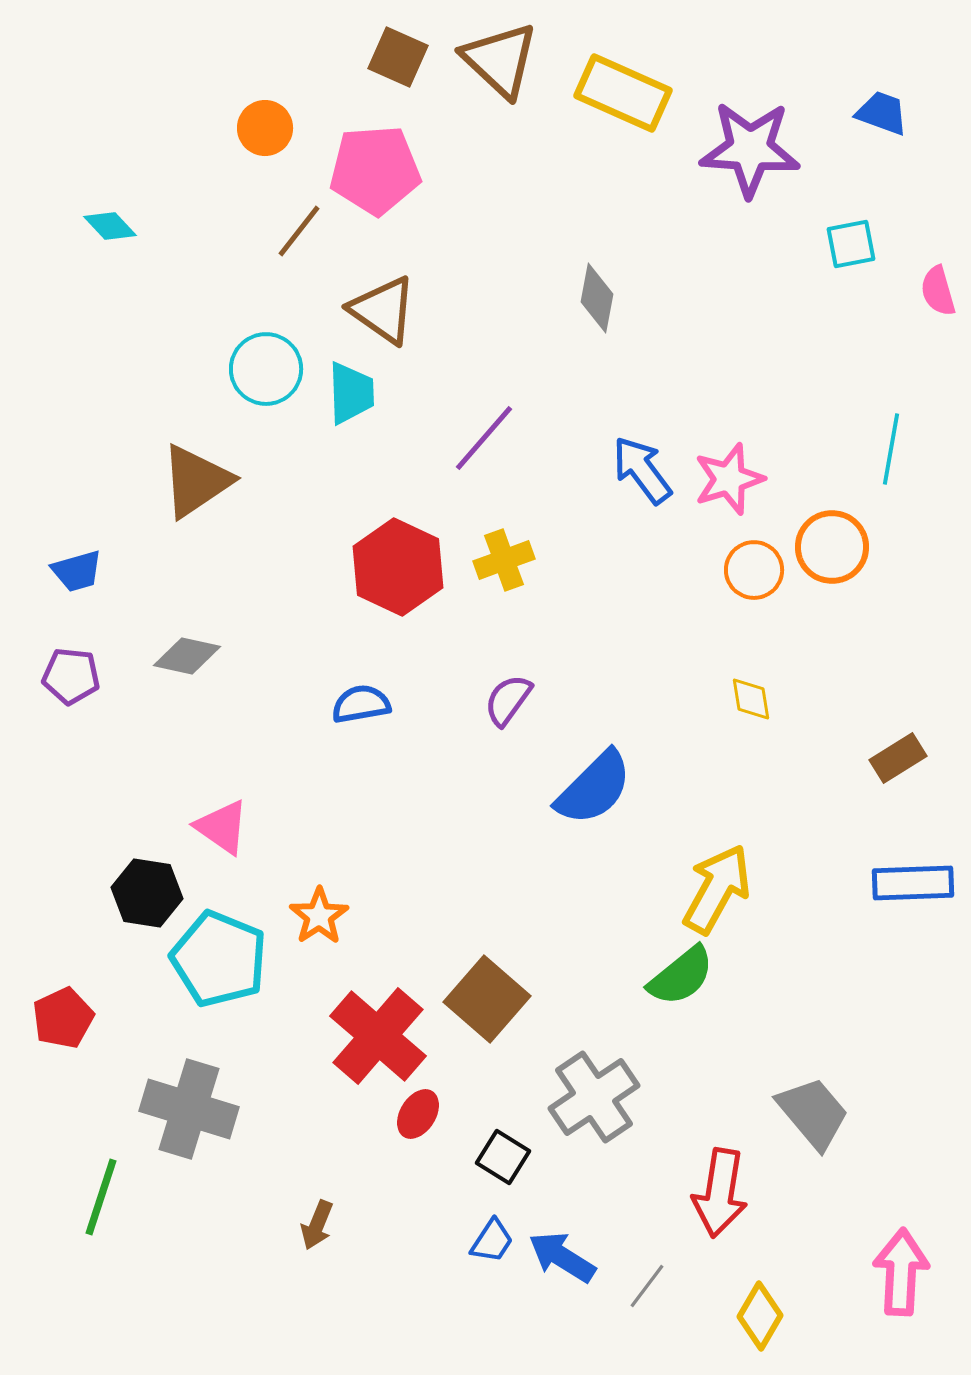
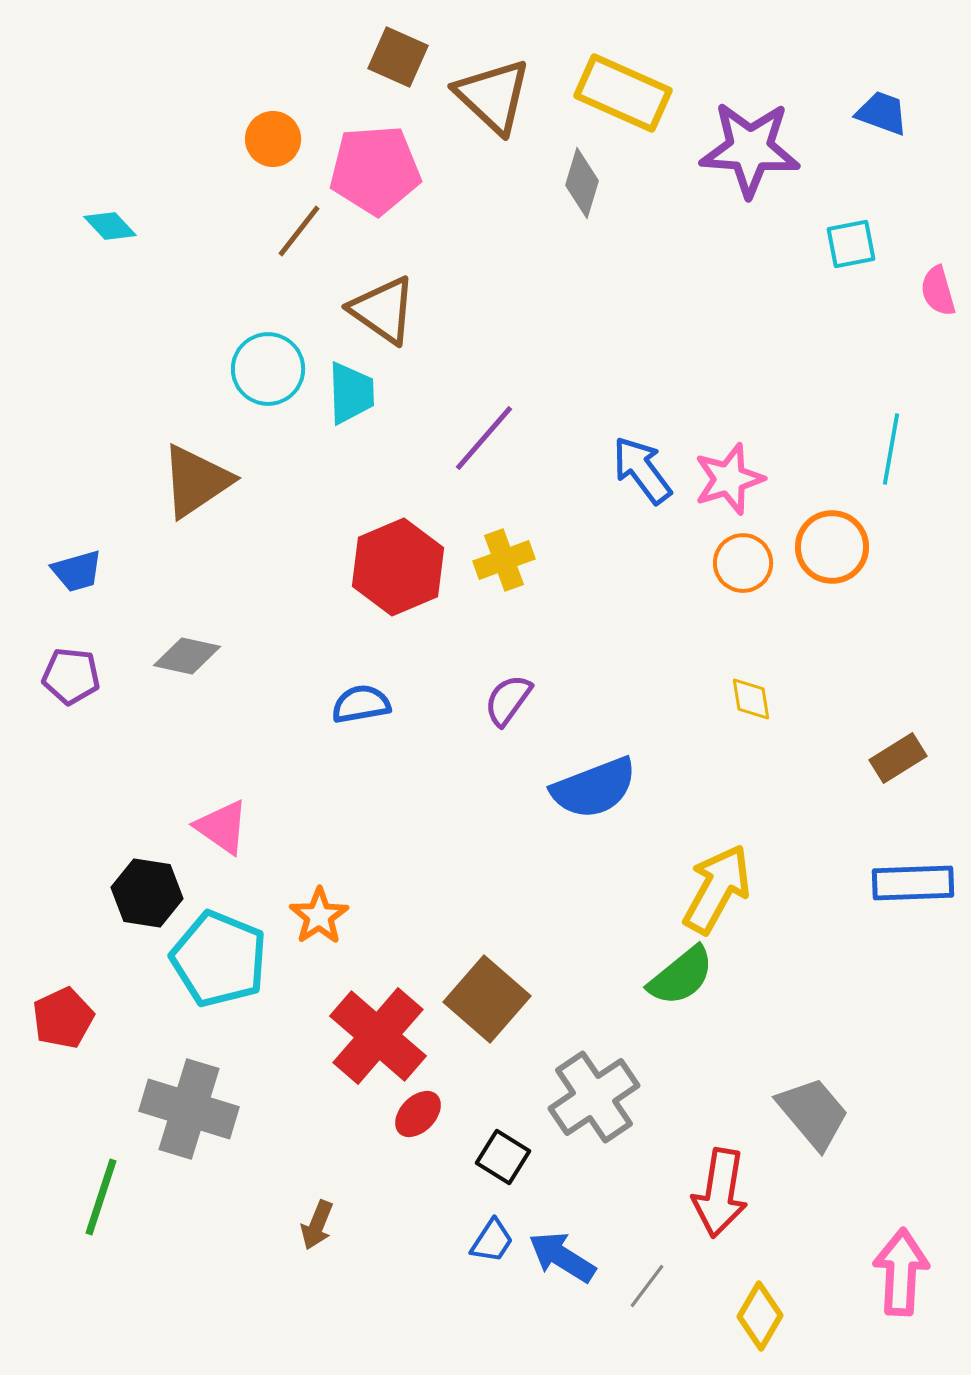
brown triangle at (500, 60): moved 7 px left, 36 px down
orange circle at (265, 128): moved 8 px right, 11 px down
gray diamond at (597, 298): moved 15 px left, 115 px up; rotated 6 degrees clockwise
cyan circle at (266, 369): moved 2 px right
red hexagon at (398, 567): rotated 12 degrees clockwise
orange circle at (754, 570): moved 11 px left, 7 px up
blue semicircle at (594, 788): rotated 24 degrees clockwise
red ellipse at (418, 1114): rotated 12 degrees clockwise
